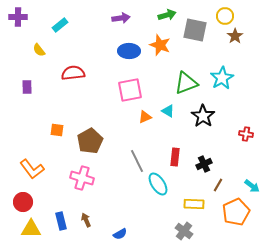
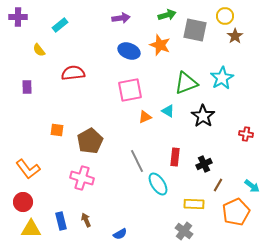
blue ellipse: rotated 20 degrees clockwise
orange L-shape: moved 4 px left
